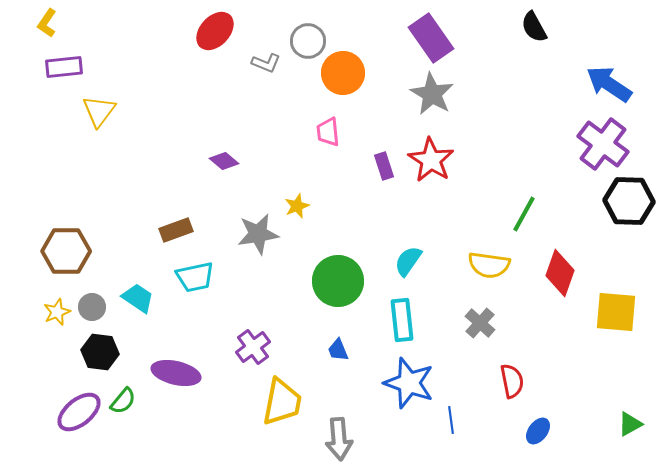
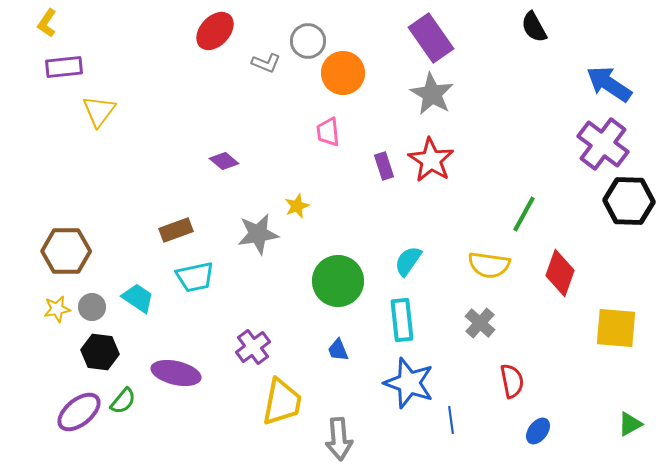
yellow star at (57, 312): moved 3 px up; rotated 12 degrees clockwise
yellow square at (616, 312): moved 16 px down
